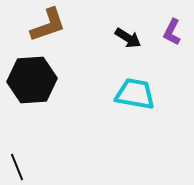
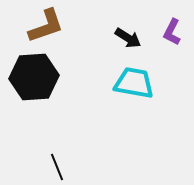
brown L-shape: moved 2 px left, 1 px down
black hexagon: moved 2 px right, 3 px up
cyan trapezoid: moved 1 px left, 11 px up
black line: moved 40 px right
